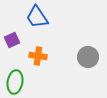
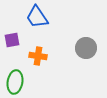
purple square: rotated 14 degrees clockwise
gray circle: moved 2 px left, 9 px up
